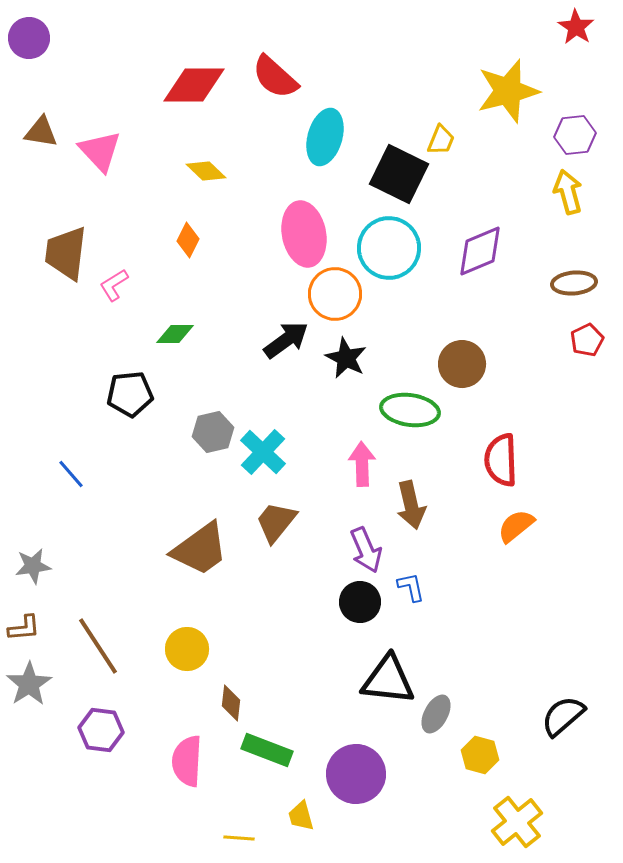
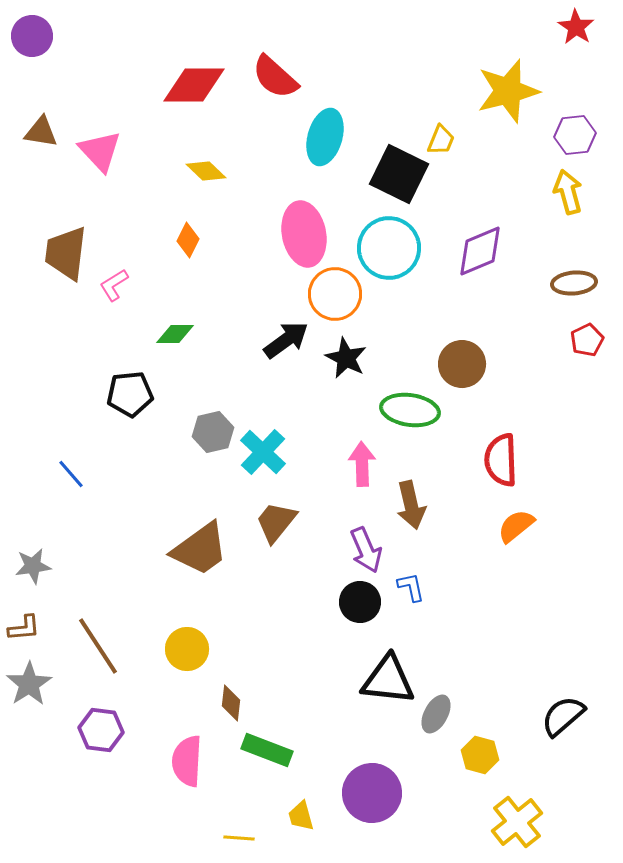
purple circle at (29, 38): moved 3 px right, 2 px up
purple circle at (356, 774): moved 16 px right, 19 px down
